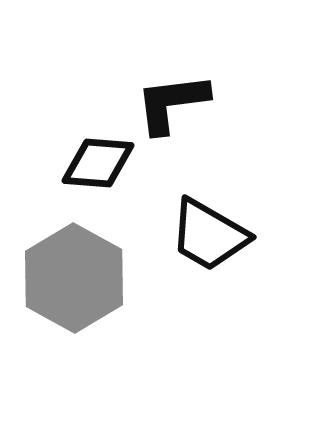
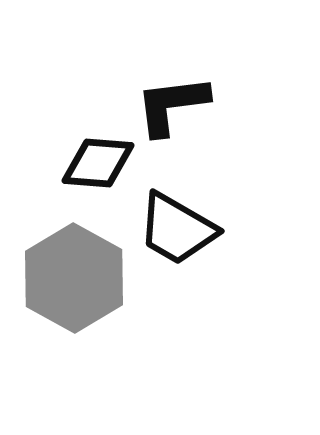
black L-shape: moved 2 px down
black trapezoid: moved 32 px left, 6 px up
